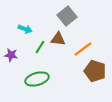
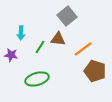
cyan arrow: moved 4 px left, 4 px down; rotated 72 degrees clockwise
